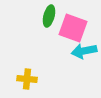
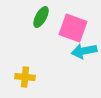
green ellipse: moved 8 px left, 1 px down; rotated 15 degrees clockwise
yellow cross: moved 2 px left, 2 px up
